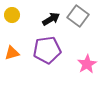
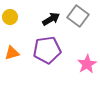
yellow circle: moved 2 px left, 2 px down
